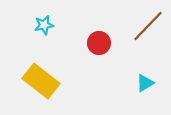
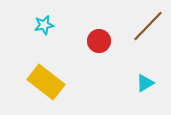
red circle: moved 2 px up
yellow rectangle: moved 5 px right, 1 px down
